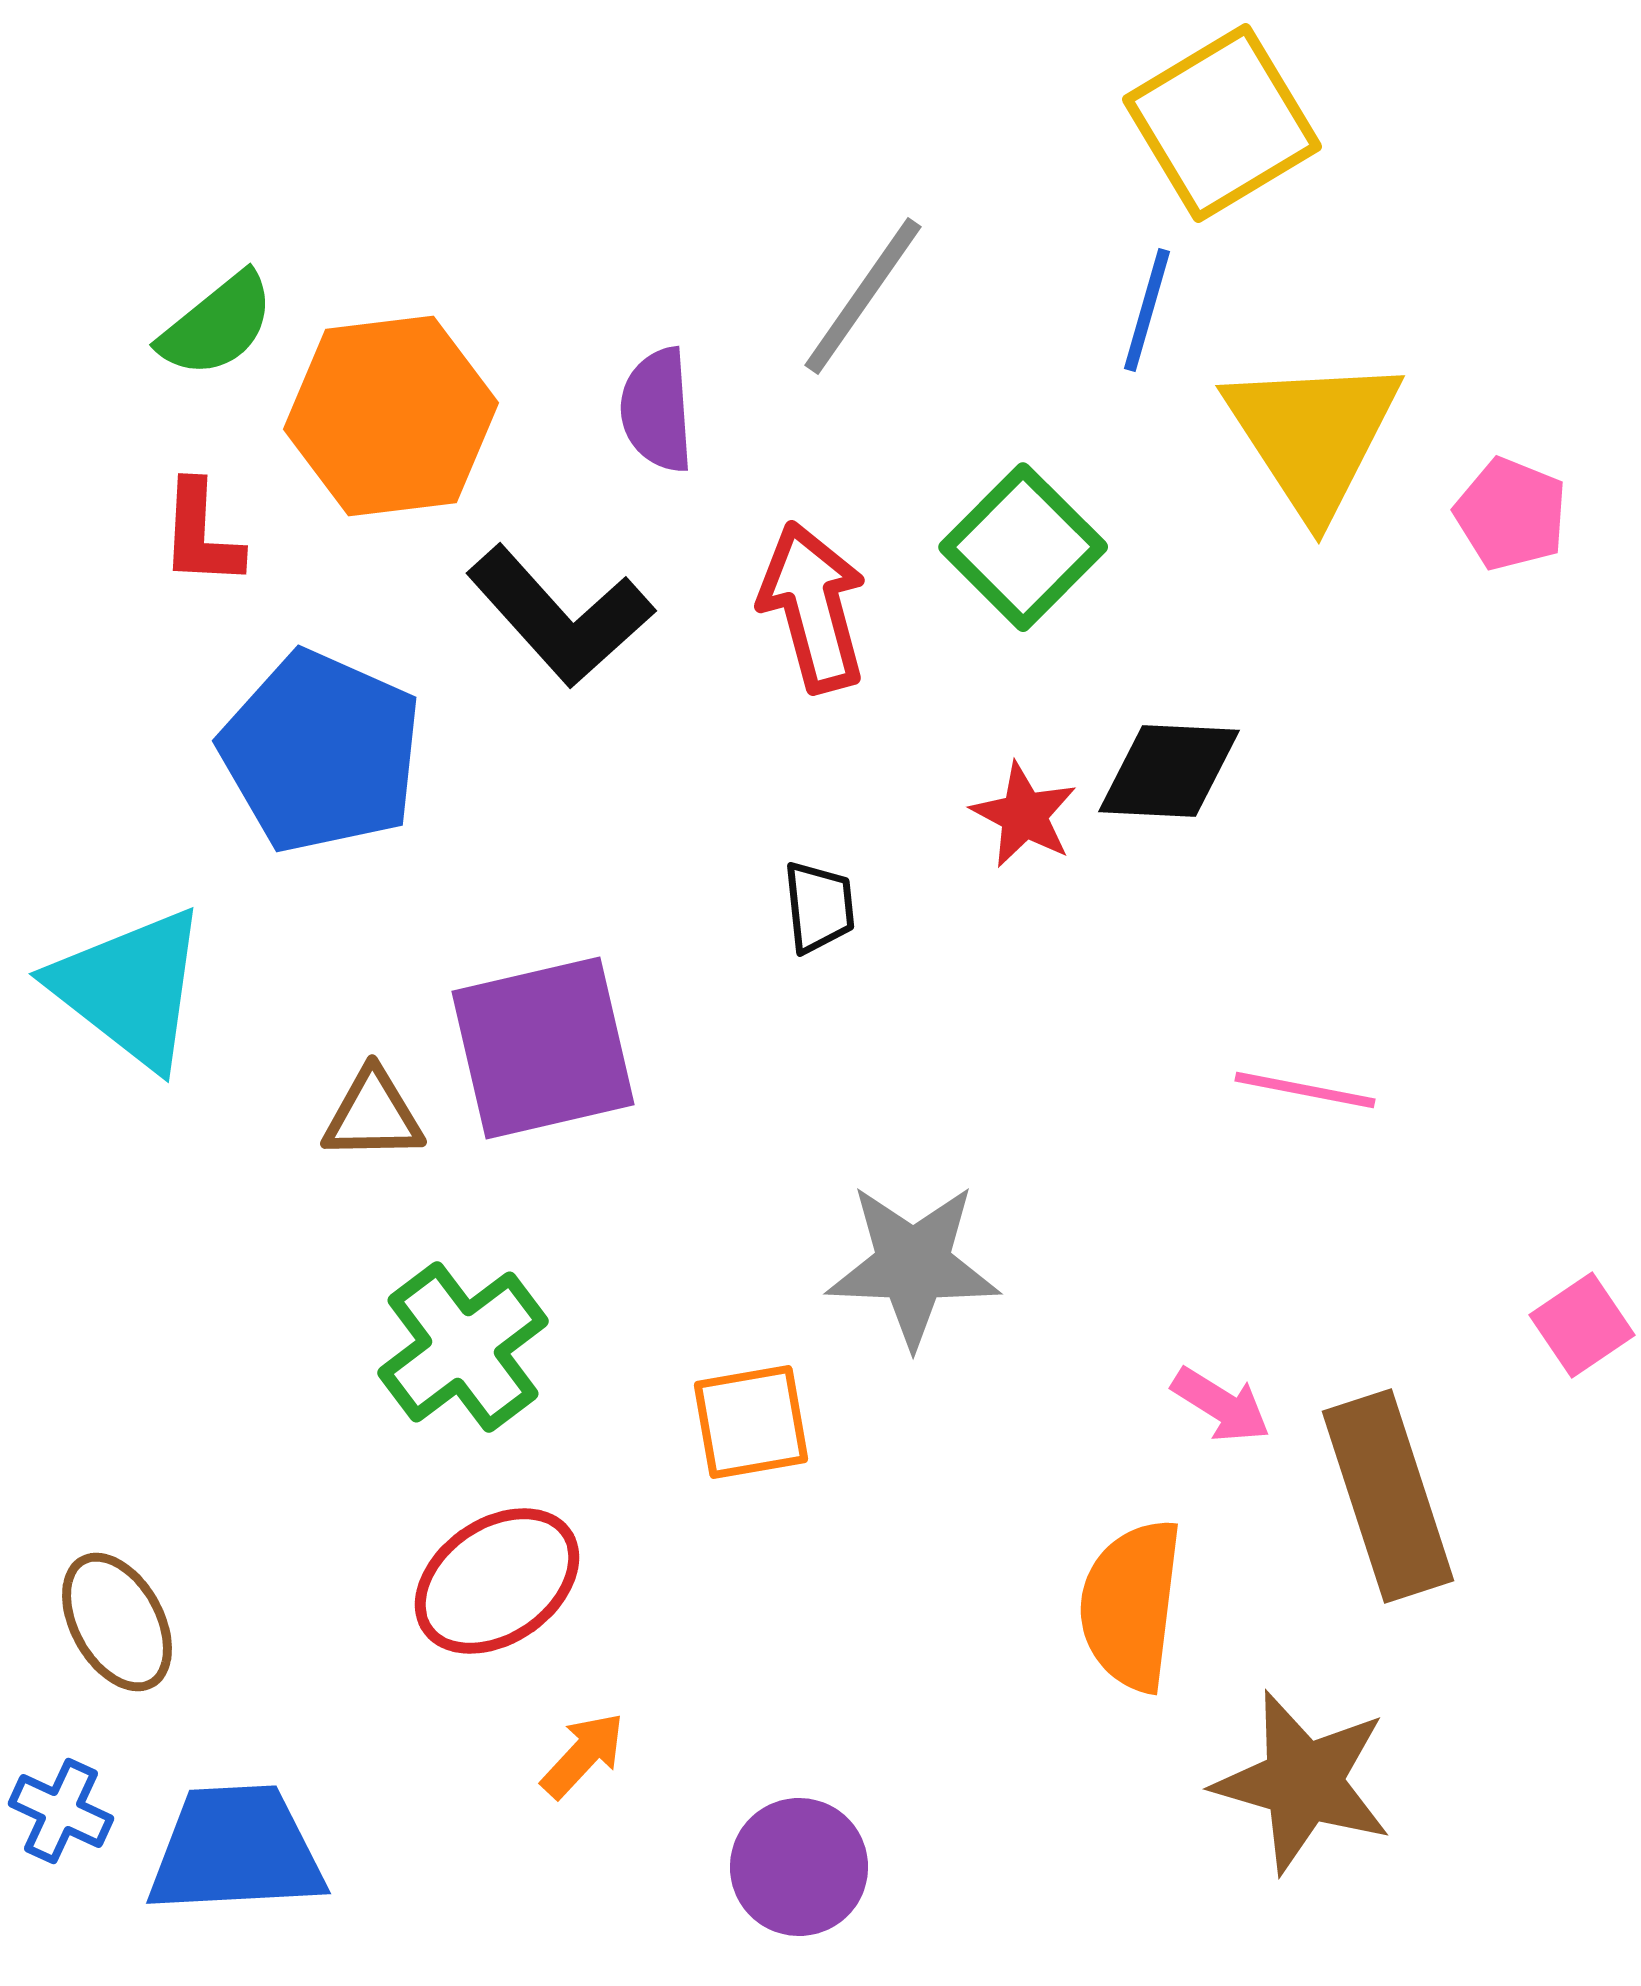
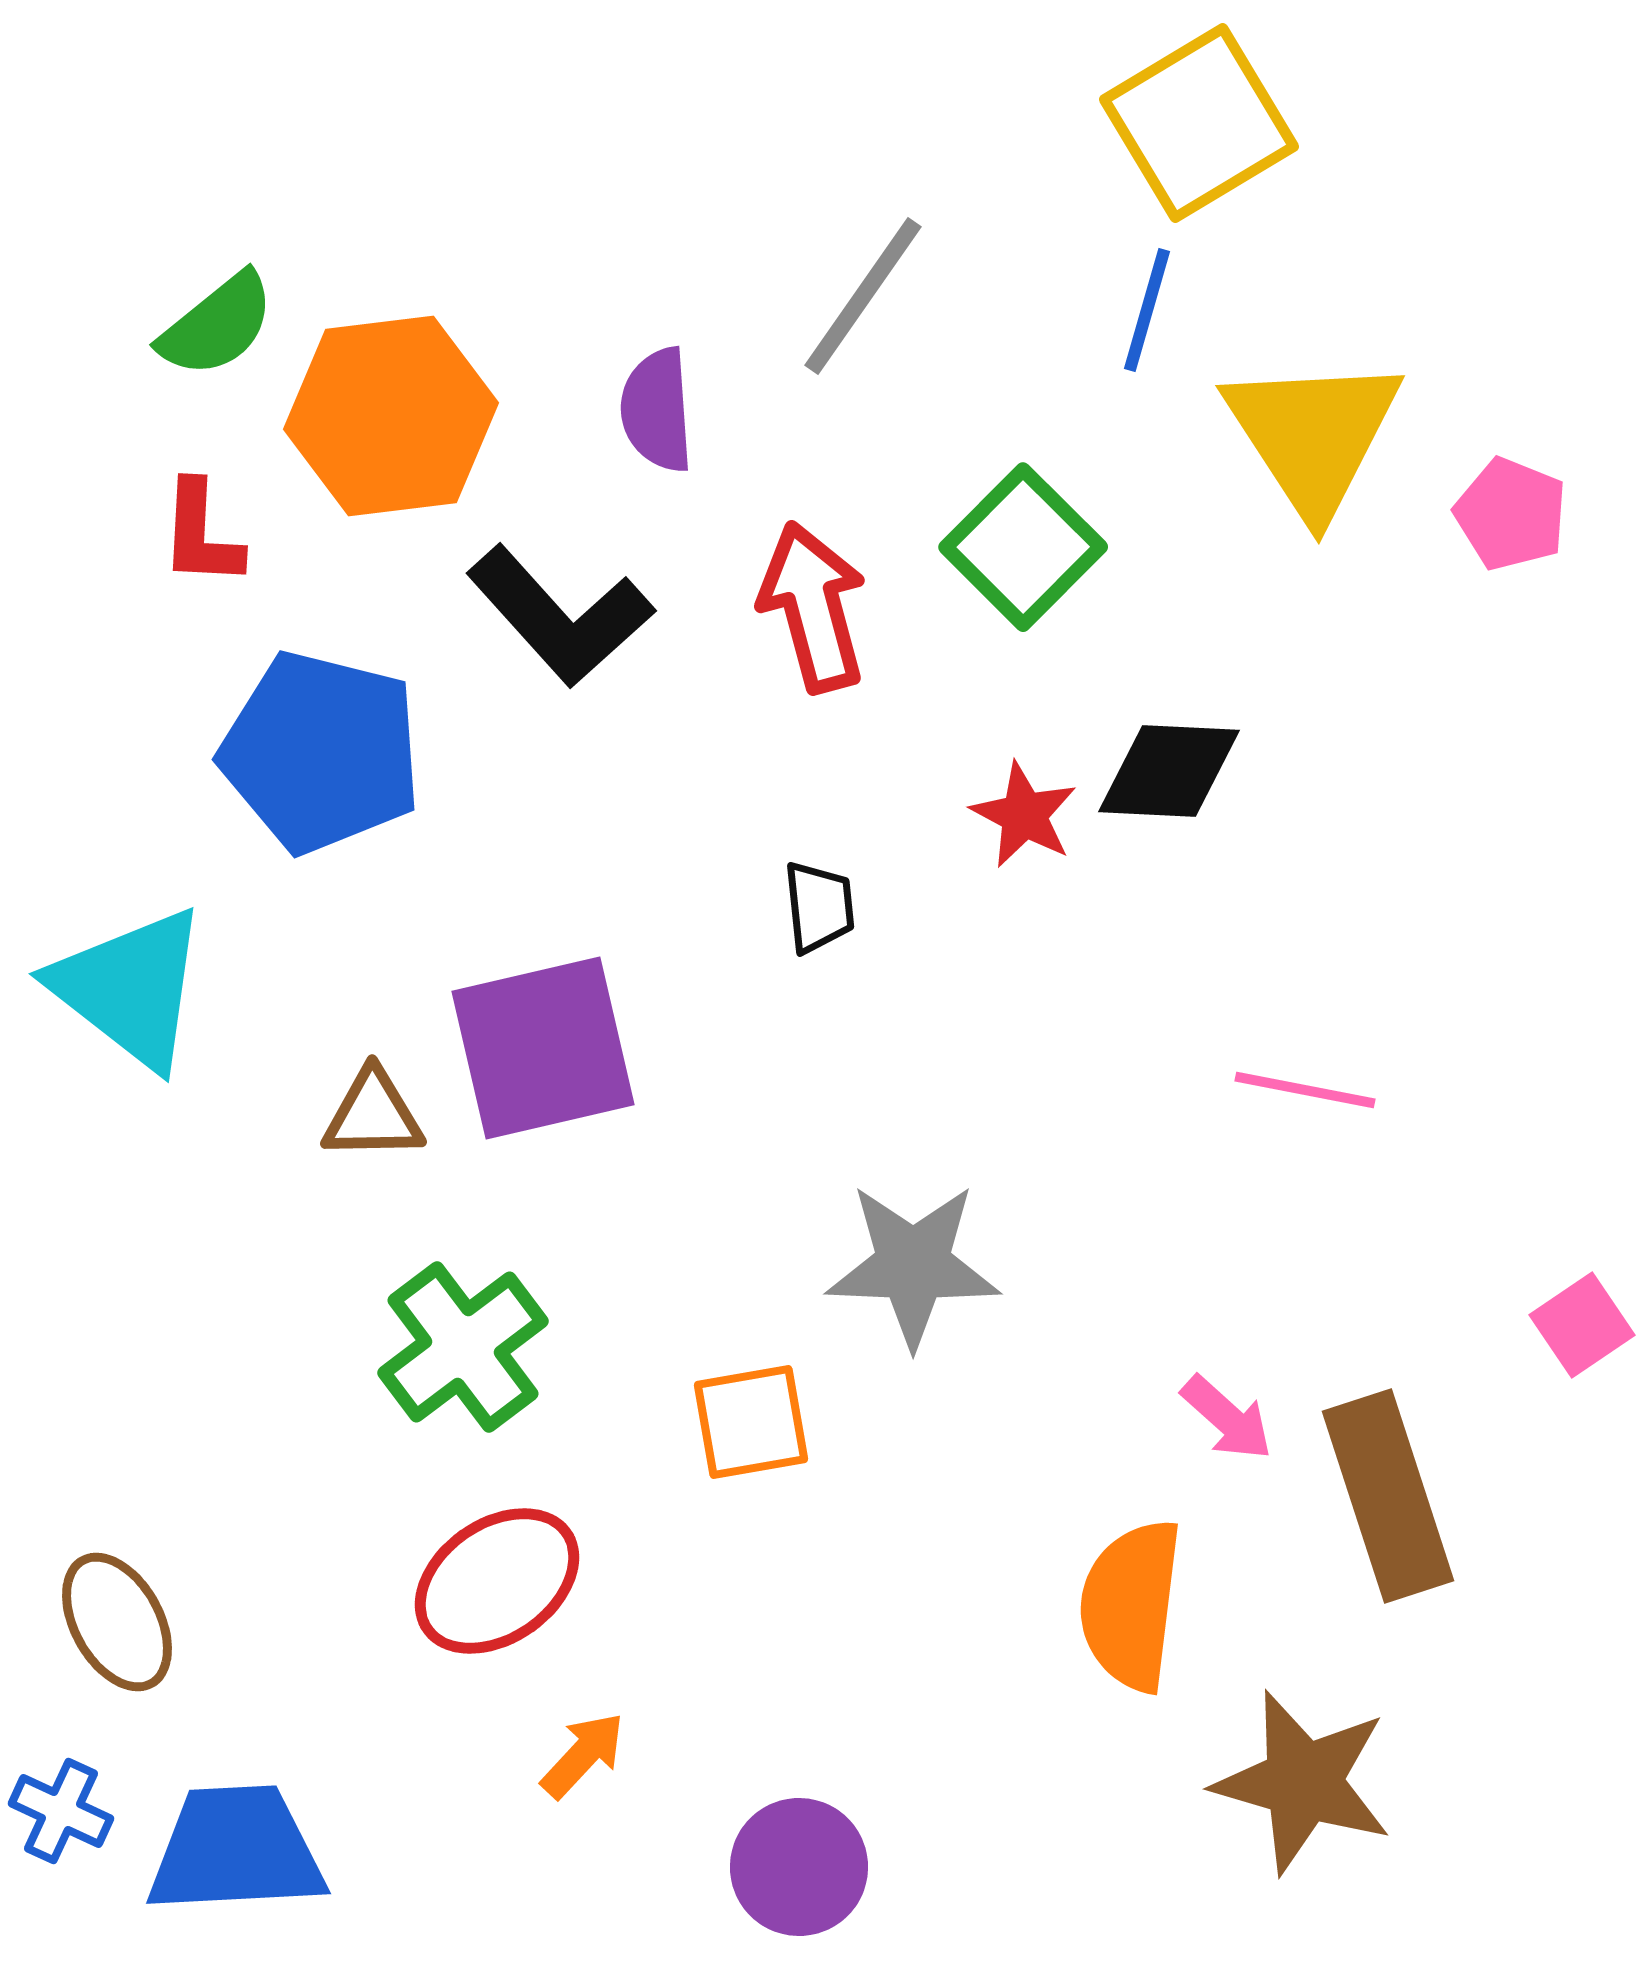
yellow square: moved 23 px left
blue pentagon: rotated 10 degrees counterclockwise
pink arrow: moved 6 px right, 13 px down; rotated 10 degrees clockwise
